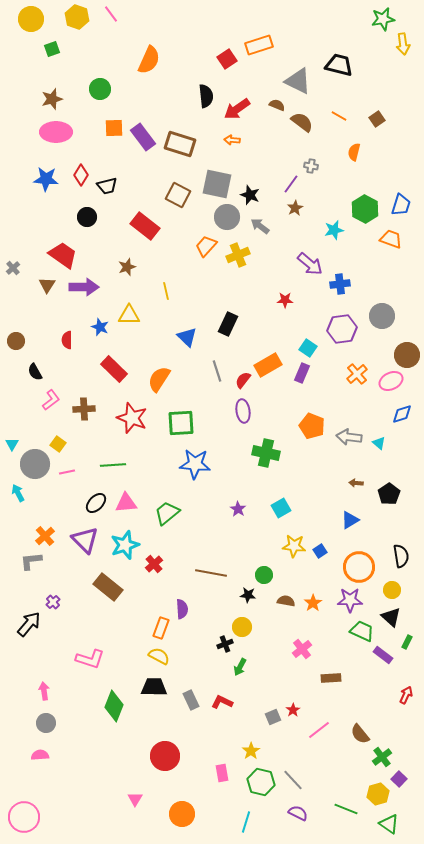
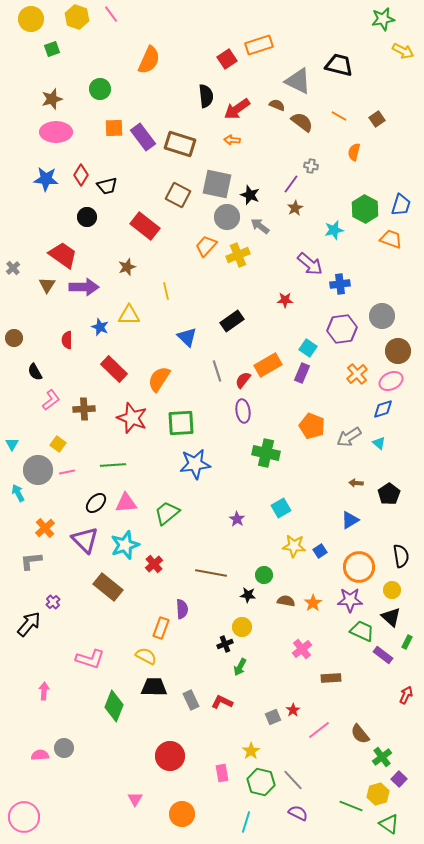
yellow arrow at (403, 44): moved 7 px down; rotated 55 degrees counterclockwise
black rectangle at (228, 324): moved 4 px right, 3 px up; rotated 30 degrees clockwise
brown circle at (16, 341): moved 2 px left, 3 px up
brown circle at (407, 355): moved 9 px left, 4 px up
blue diamond at (402, 414): moved 19 px left, 5 px up
gray arrow at (349, 437): rotated 40 degrees counterclockwise
gray circle at (35, 464): moved 3 px right, 6 px down
blue star at (195, 464): rotated 12 degrees counterclockwise
purple star at (238, 509): moved 1 px left, 10 px down
orange cross at (45, 536): moved 8 px up
yellow semicircle at (159, 656): moved 13 px left
pink arrow at (44, 691): rotated 12 degrees clockwise
gray circle at (46, 723): moved 18 px right, 25 px down
red circle at (165, 756): moved 5 px right
green line at (346, 809): moved 5 px right, 3 px up
